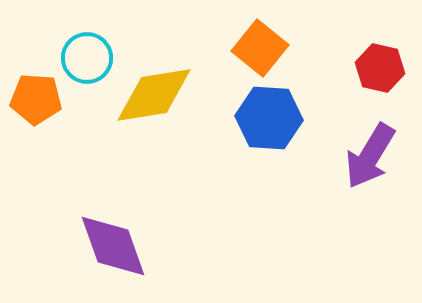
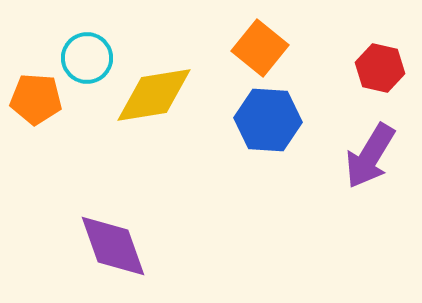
blue hexagon: moved 1 px left, 2 px down
